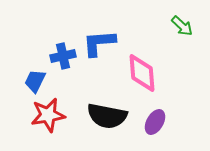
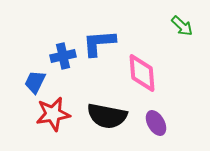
blue trapezoid: moved 1 px down
red star: moved 5 px right, 1 px up
purple ellipse: moved 1 px right, 1 px down; rotated 60 degrees counterclockwise
